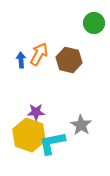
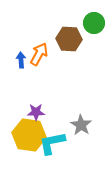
brown hexagon: moved 21 px up; rotated 10 degrees counterclockwise
yellow hexagon: rotated 12 degrees counterclockwise
